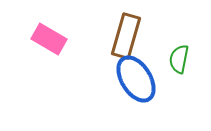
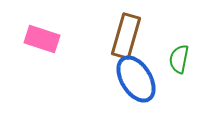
pink rectangle: moved 7 px left; rotated 12 degrees counterclockwise
